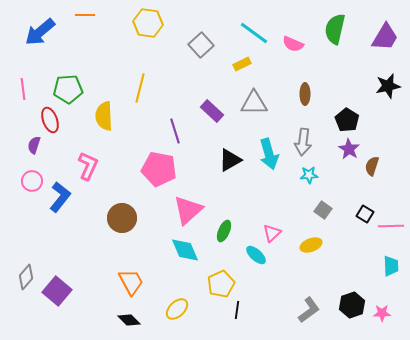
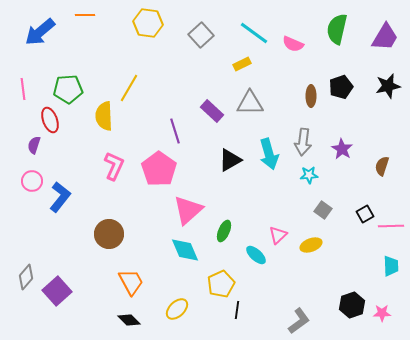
green semicircle at (335, 29): moved 2 px right
gray square at (201, 45): moved 10 px up
yellow line at (140, 88): moved 11 px left; rotated 16 degrees clockwise
brown ellipse at (305, 94): moved 6 px right, 2 px down
gray triangle at (254, 103): moved 4 px left
black pentagon at (347, 120): moved 6 px left, 33 px up; rotated 20 degrees clockwise
purple star at (349, 149): moved 7 px left
pink L-shape at (88, 166): moved 26 px right
brown semicircle at (372, 166): moved 10 px right
pink pentagon at (159, 169): rotated 24 degrees clockwise
black square at (365, 214): rotated 30 degrees clockwise
brown circle at (122, 218): moved 13 px left, 16 px down
pink triangle at (272, 233): moved 6 px right, 2 px down
purple square at (57, 291): rotated 8 degrees clockwise
gray L-shape at (309, 310): moved 10 px left, 11 px down
